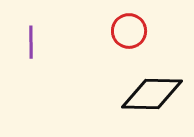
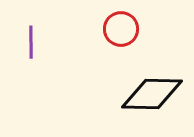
red circle: moved 8 px left, 2 px up
